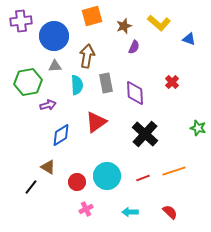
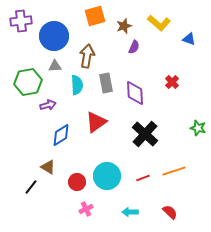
orange square: moved 3 px right
